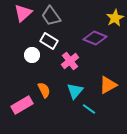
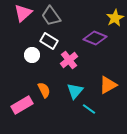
pink cross: moved 1 px left, 1 px up
